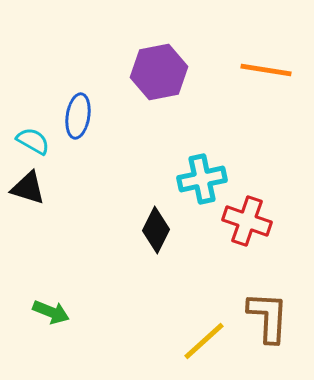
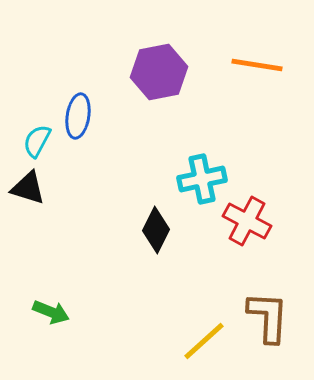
orange line: moved 9 px left, 5 px up
cyan semicircle: moved 4 px right; rotated 92 degrees counterclockwise
red cross: rotated 9 degrees clockwise
